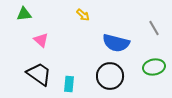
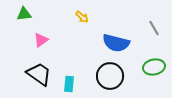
yellow arrow: moved 1 px left, 2 px down
pink triangle: rotated 42 degrees clockwise
